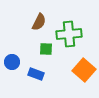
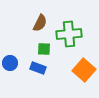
brown semicircle: moved 1 px right, 1 px down
green square: moved 2 px left
blue circle: moved 2 px left, 1 px down
blue rectangle: moved 2 px right, 6 px up
